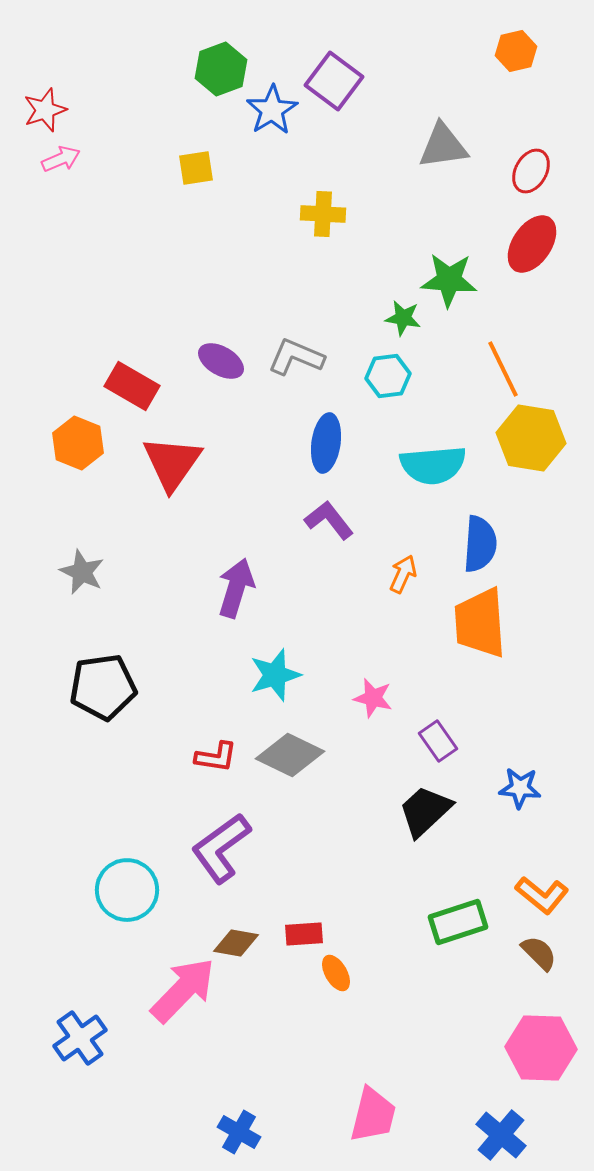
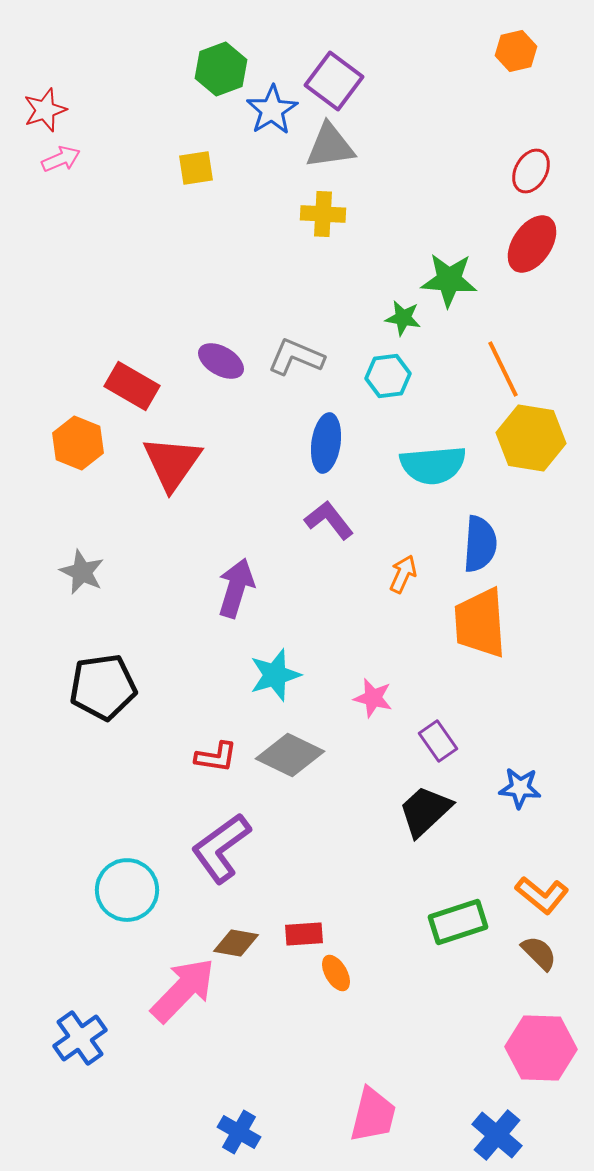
gray triangle at (443, 146): moved 113 px left
blue cross at (501, 1135): moved 4 px left
